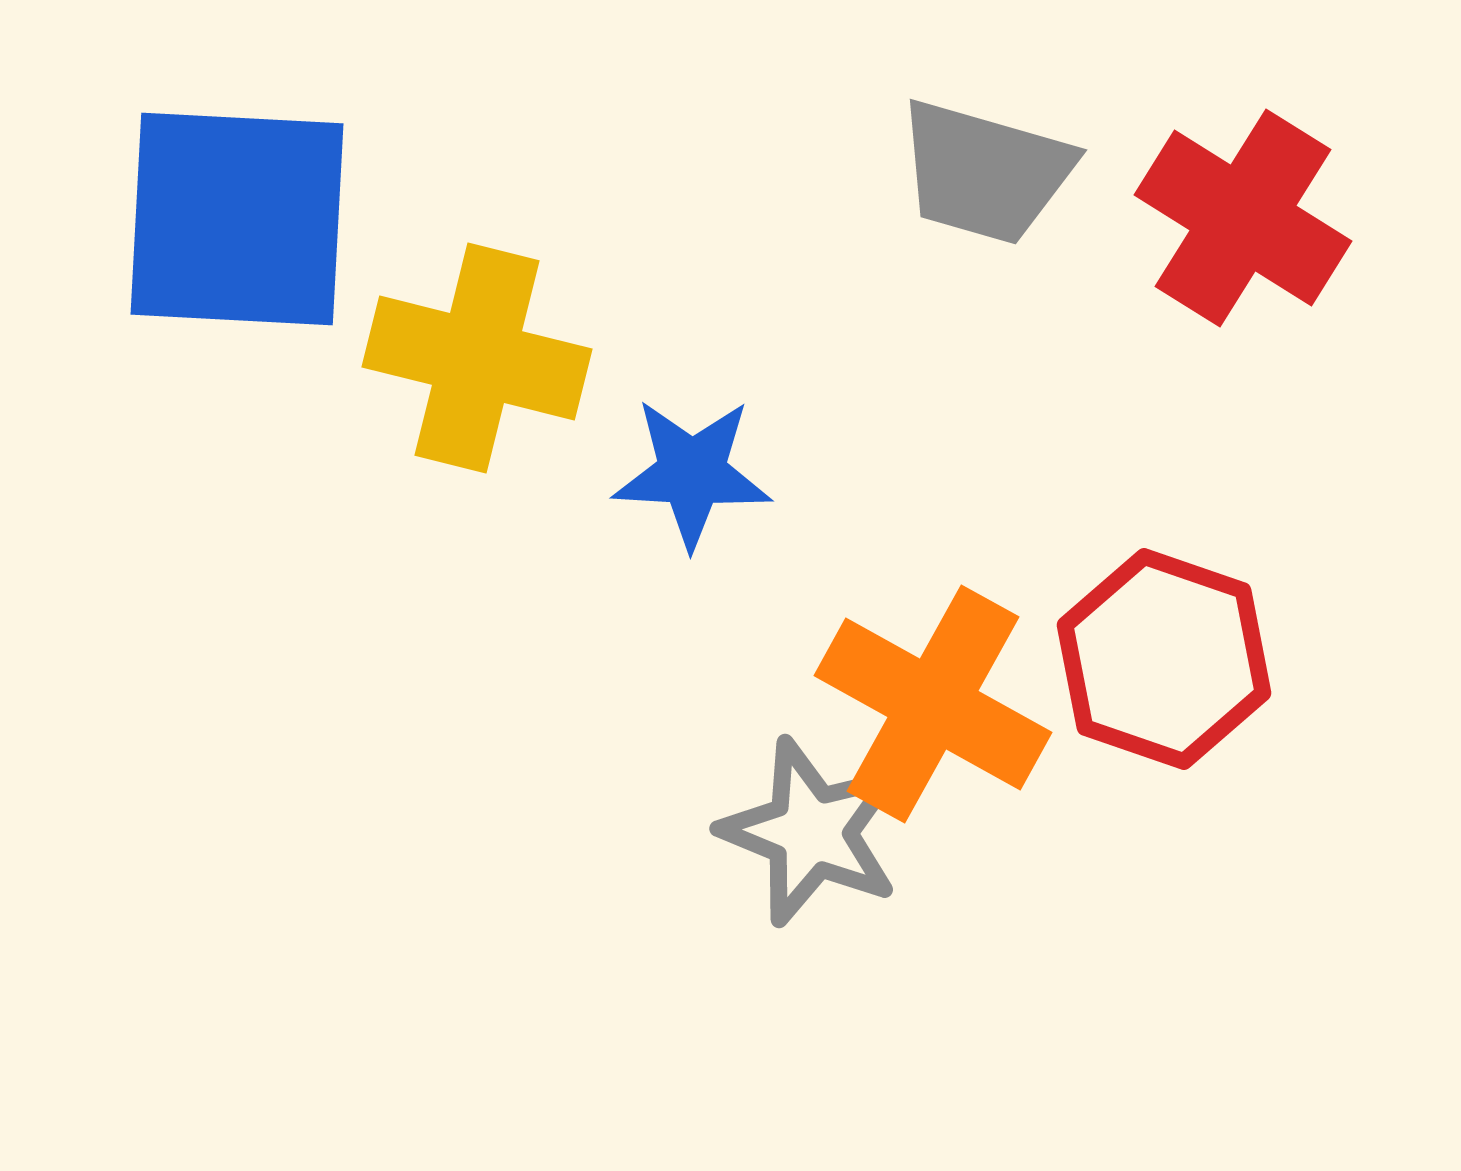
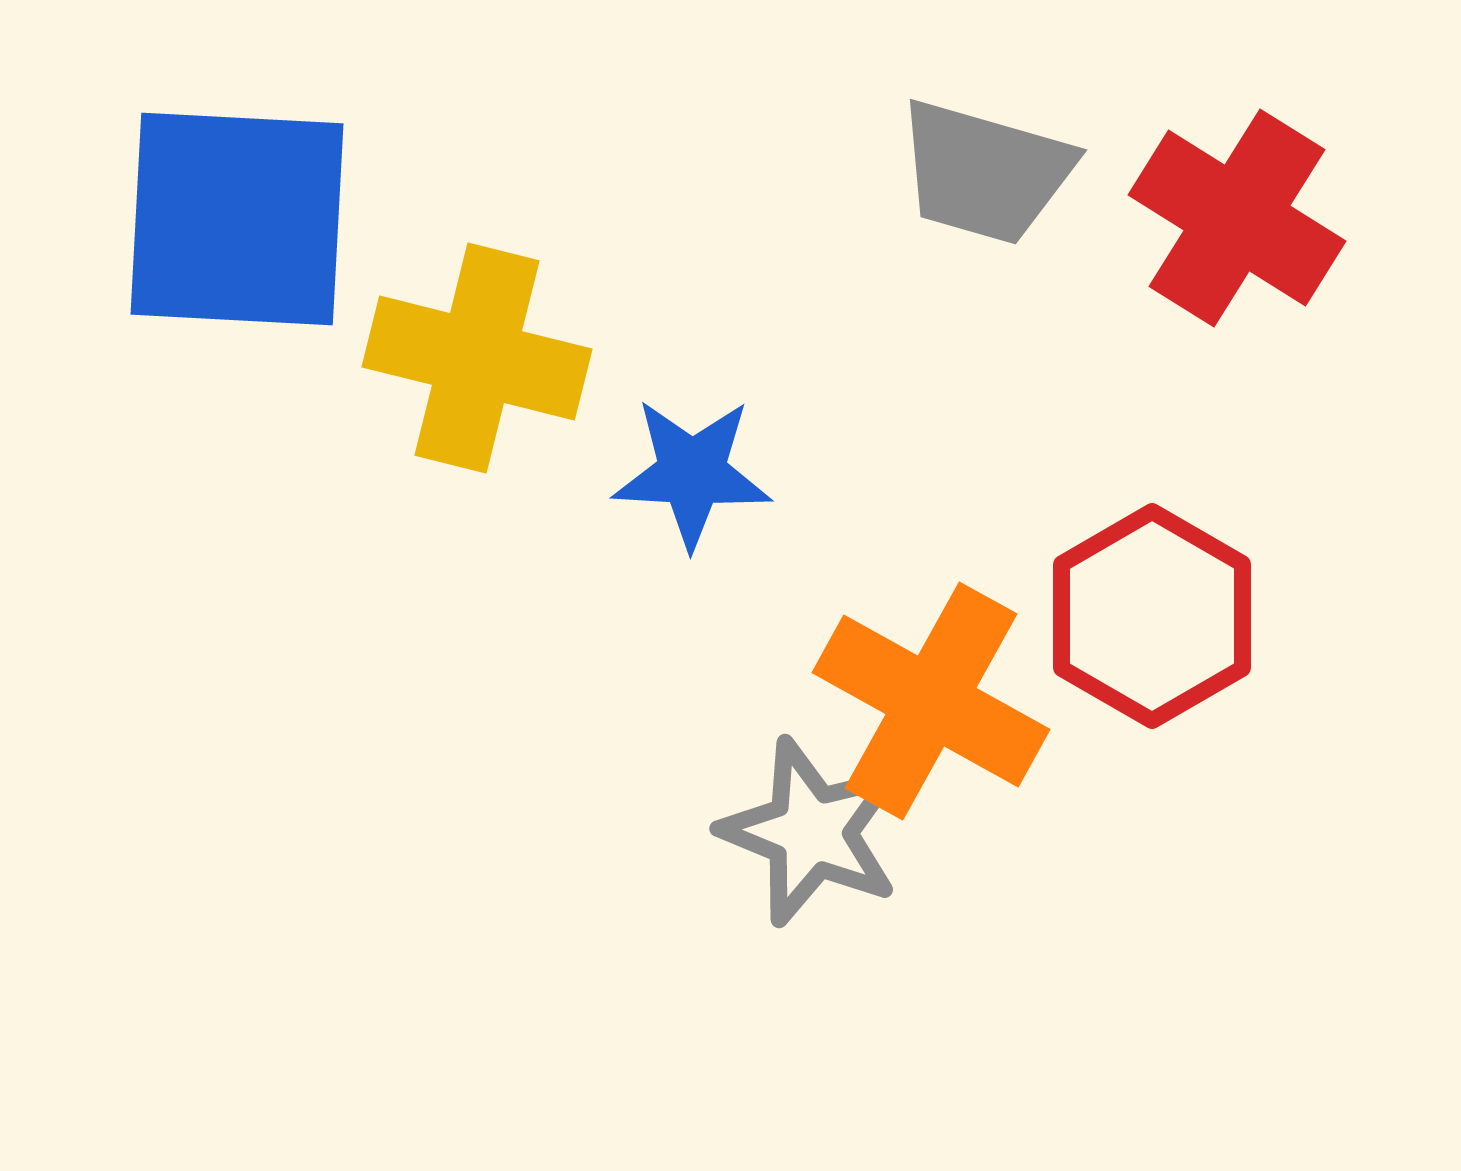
red cross: moved 6 px left
red hexagon: moved 12 px left, 43 px up; rotated 11 degrees clockwise
orange cross: moved 2 px left, 3 px up
